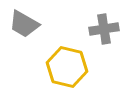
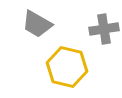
gray trapezoid: moved 13 px right
